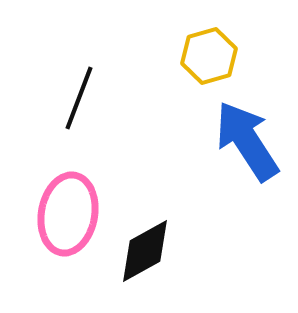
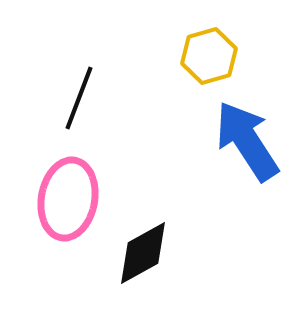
pink ellipse: moved 15 px up
black diamond: moved 2 px left, 2 px down
